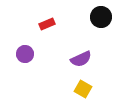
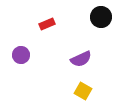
purple circle: moved 4 px left, 1 px down
yellow square: moved 2 px down
